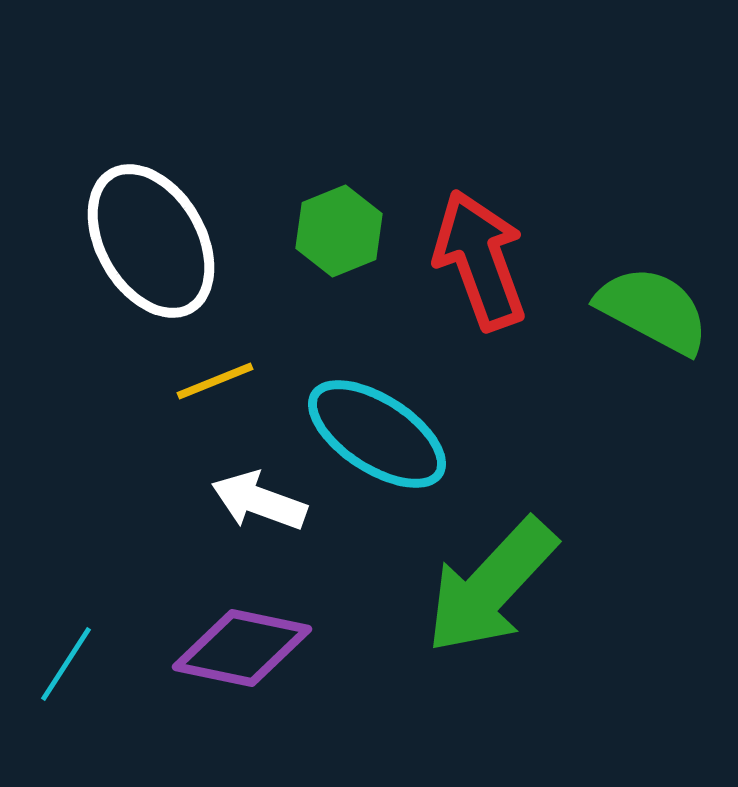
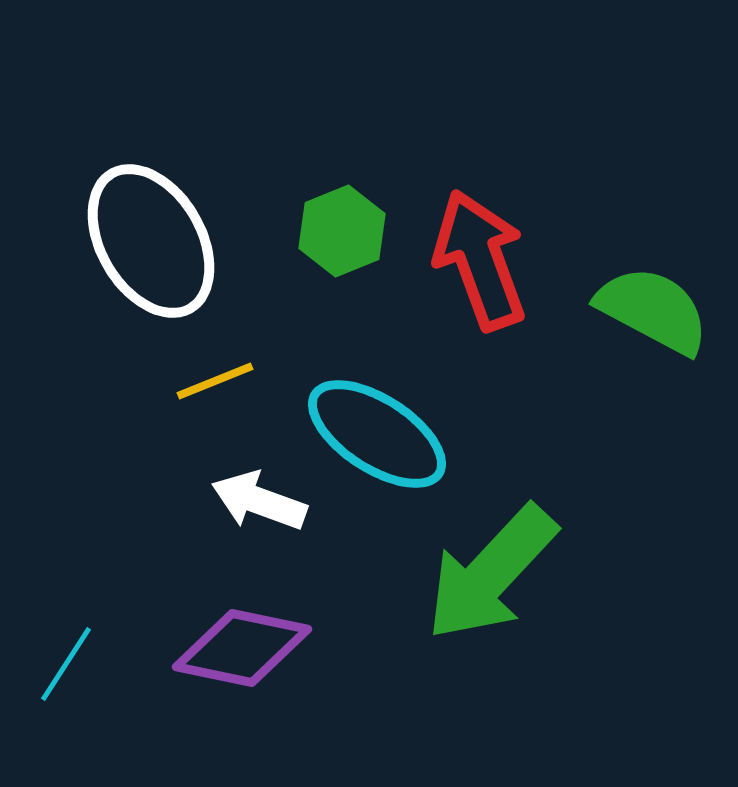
green hexagon: moved 3 px right
green arrow: moved 13 px up
